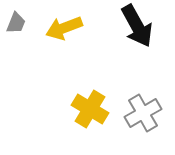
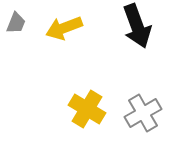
black arrow: rotated 9 degrees clockwise
yellow cross: moved 3 px left
